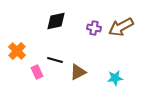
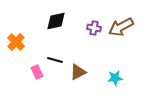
orange cross: moved 1 px left, 9 px up
